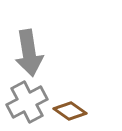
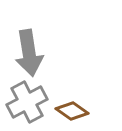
brown diamond: moved 2 px right
